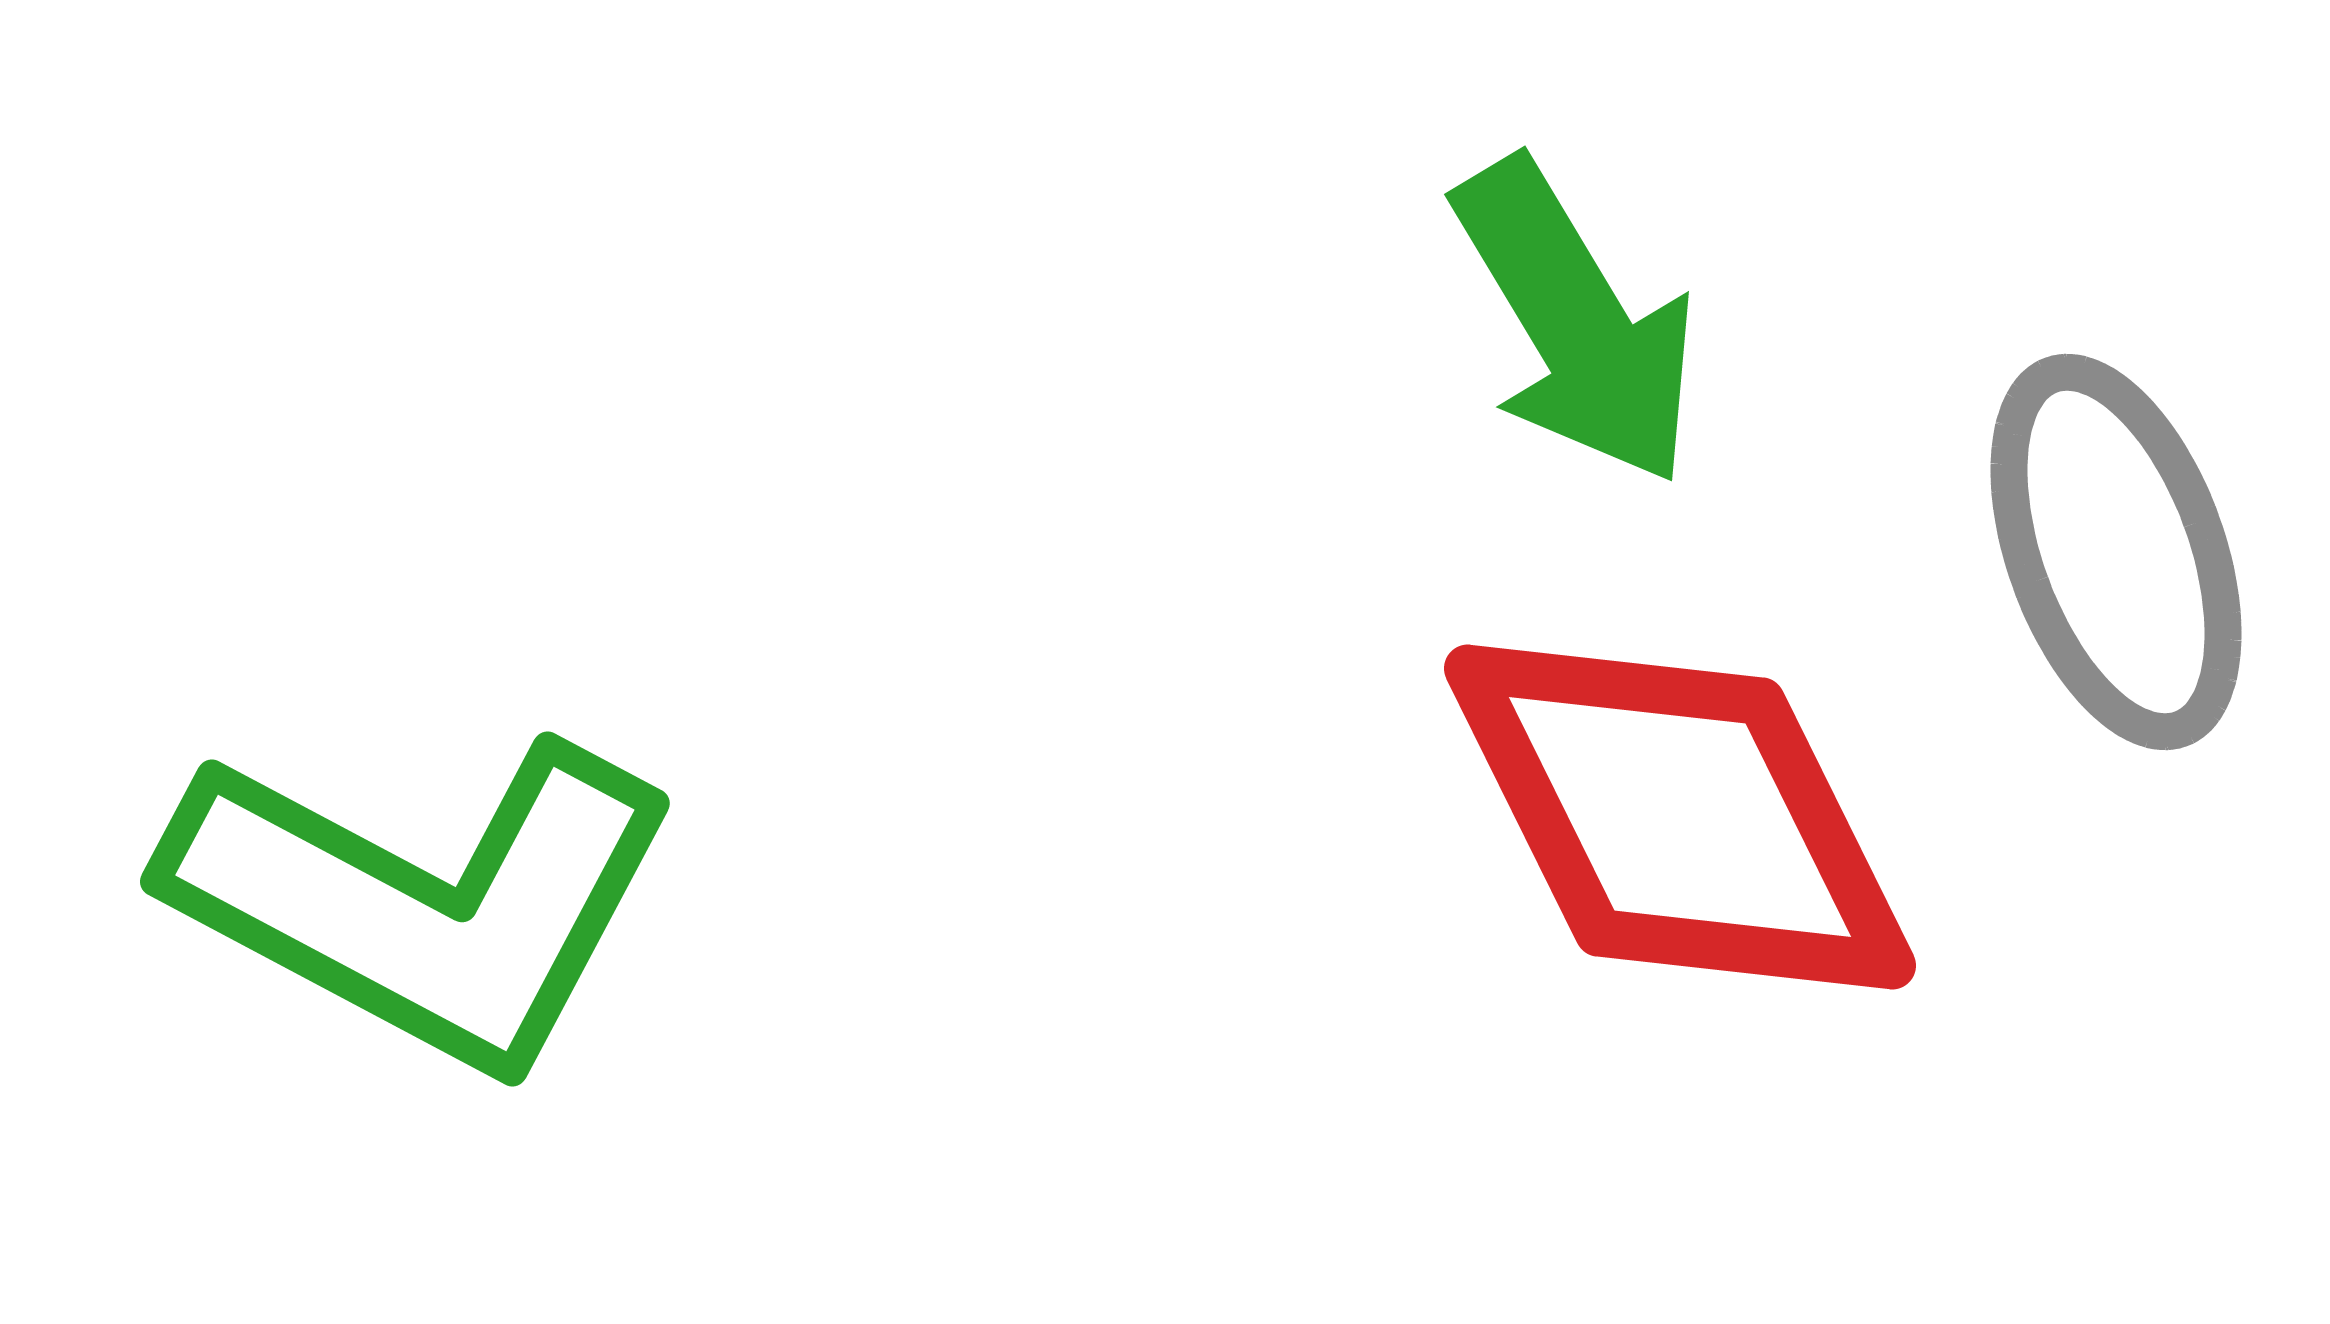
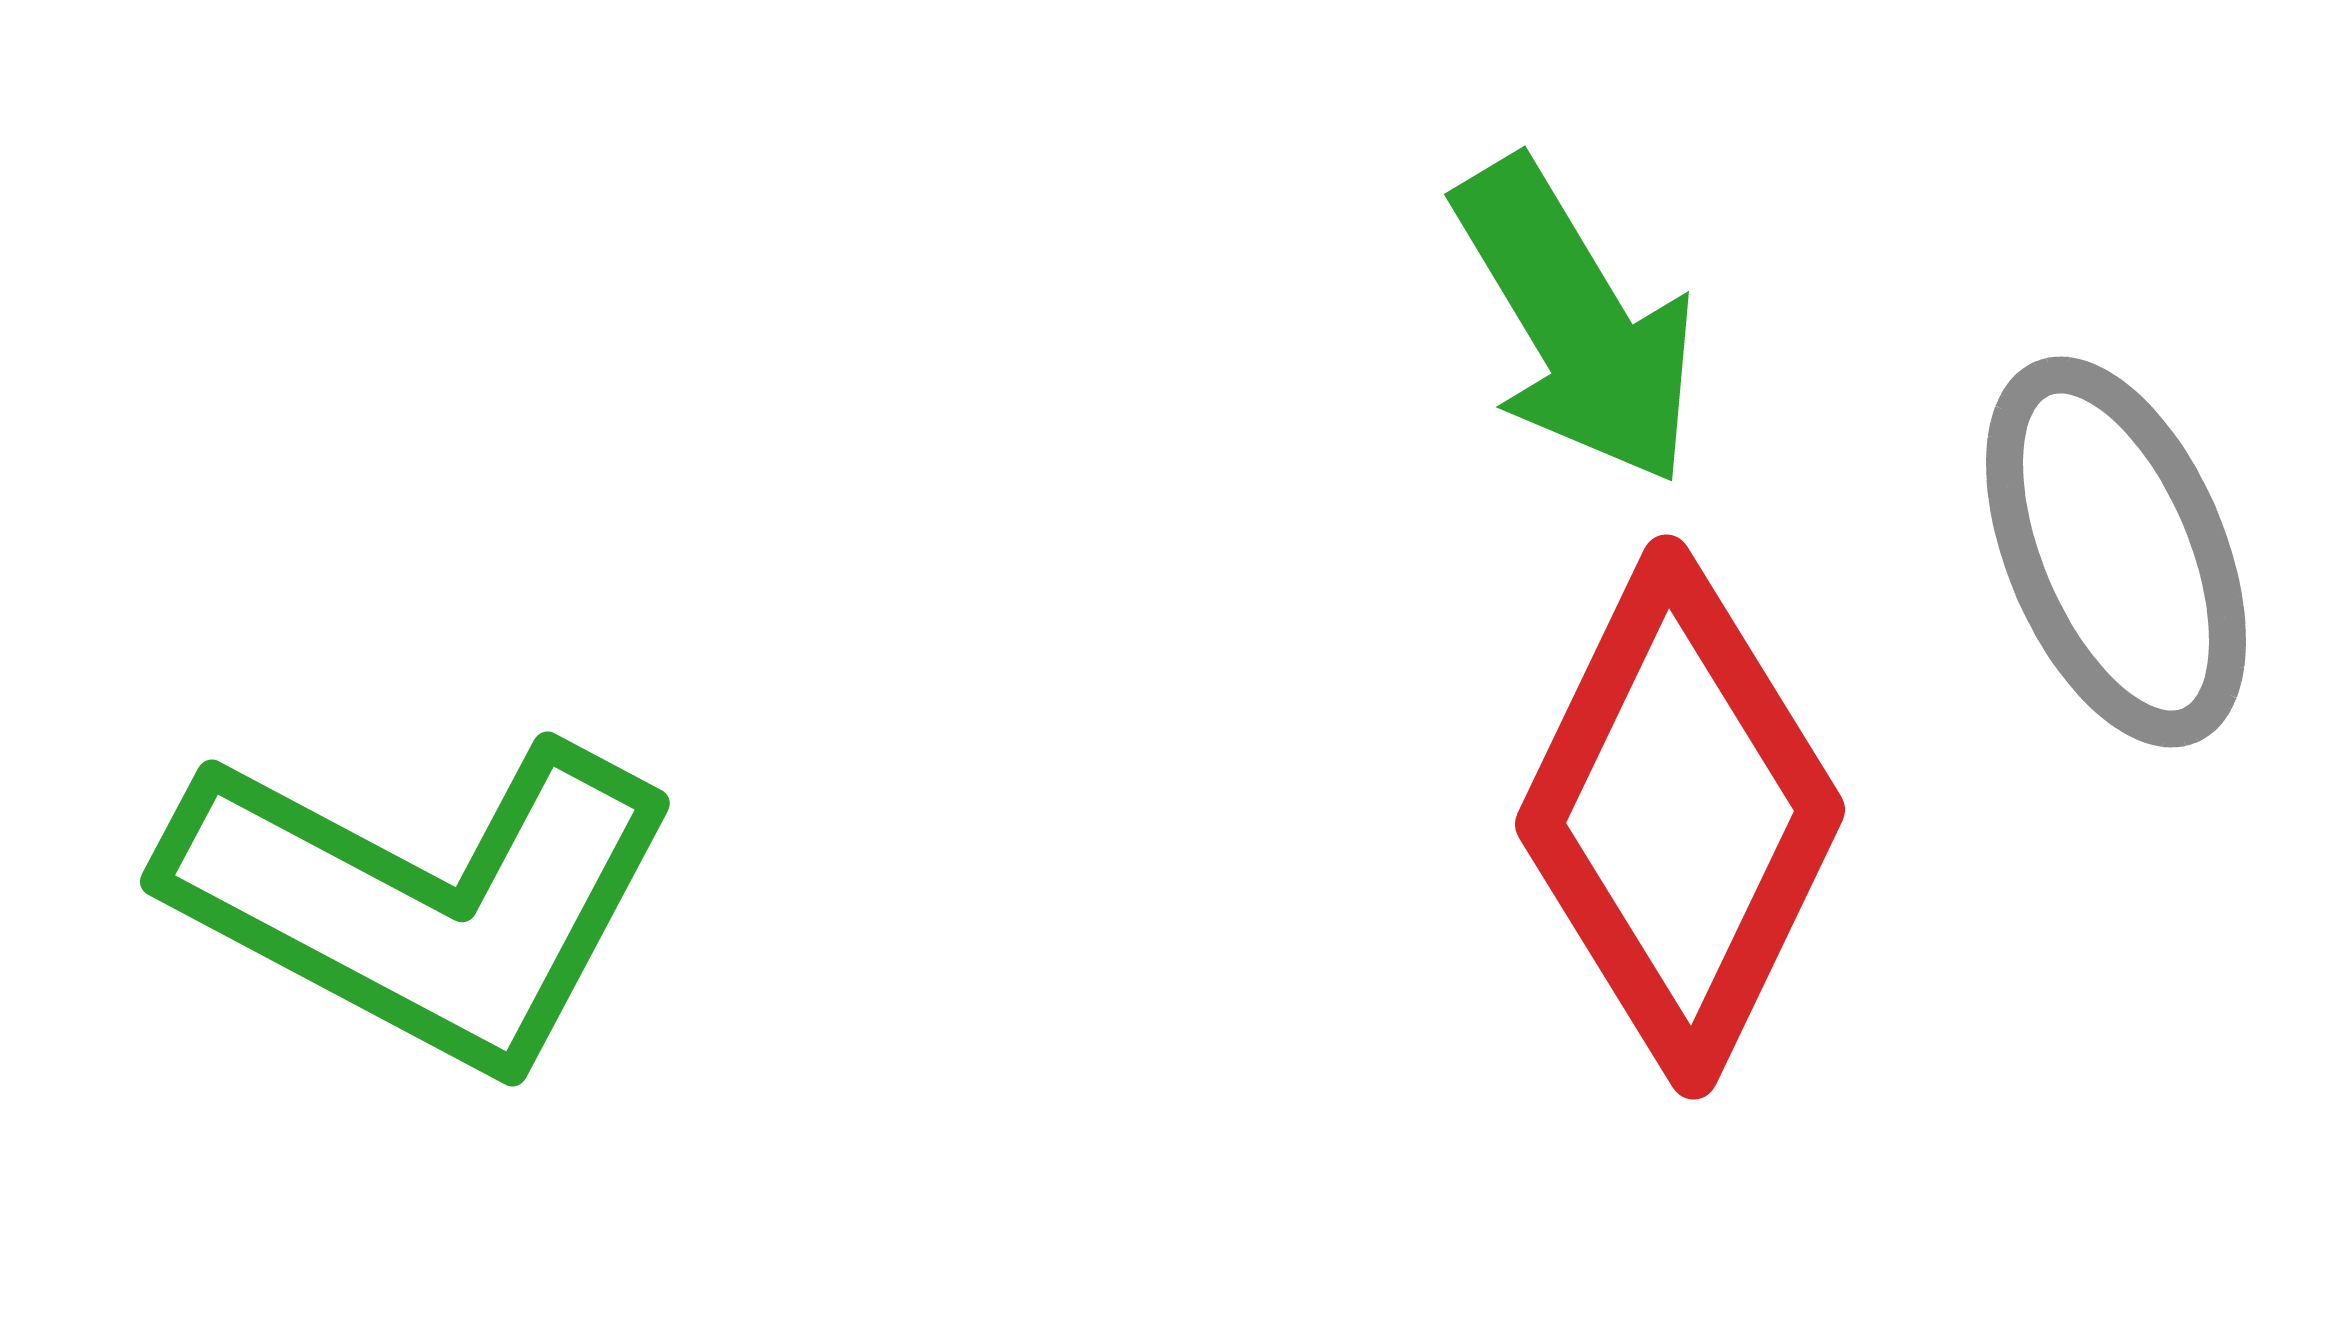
gray ellipse: rotated 3 degrees counterclockwise
red diamond: rotated 52 degrees clockwise
